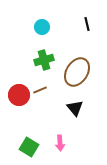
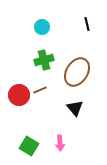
green square: moved 1 px up
